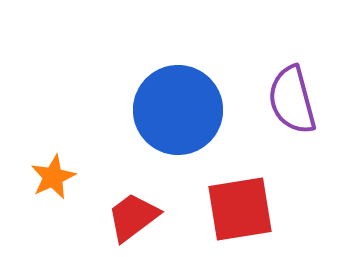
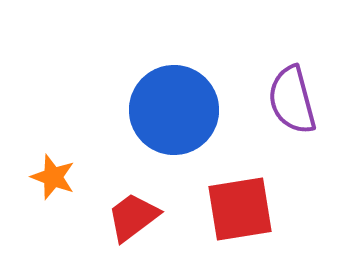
blue circle: moved 4 px left
orange star: rotated 27 degrees counterclockwise
